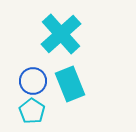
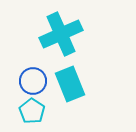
cyan cross: rotated 18 degrees clockwise
